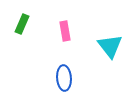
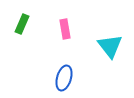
pink rectangle: moved 2 px up
blue ellipse: rotated 20 degrees clockwise
